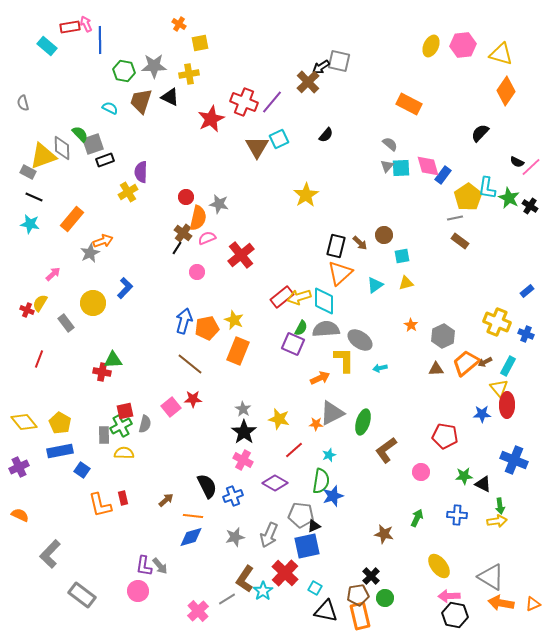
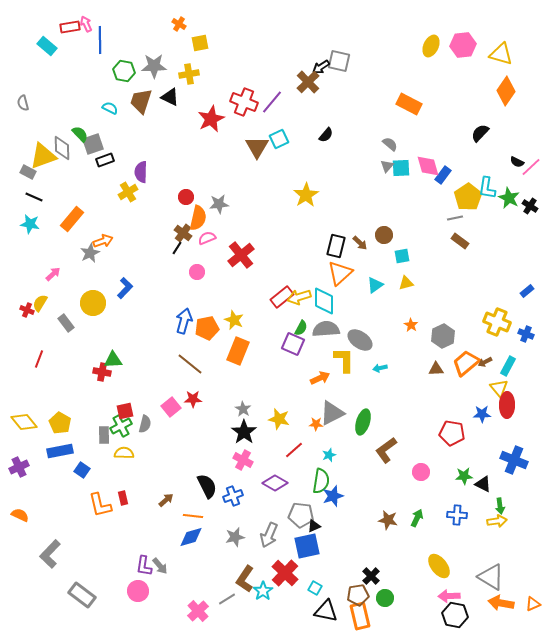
gray star at (219, 204): rotated 18 degrees counterclockwise
red pentagon at (445, 436): moved 7 px right, 3 px up
brown star at (384, 534): moved 4 px right, 14 px up
